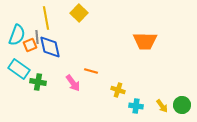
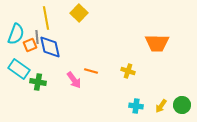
cyan semicircle: moved 1 px left, 1 px up
orange trapezoid: moved 12 px right, 2 px down
pink arrow: moved 1 px right, 3 px up
yellow cross: moved 10 px right, 19 px up
yellow arrow: moved 1 px left; rotated 72 degrees clockwise
